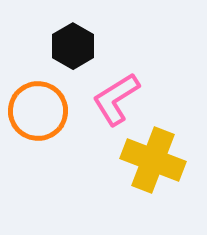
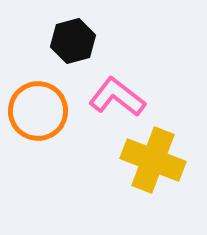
black hexagon: moved 5 px up; rotated 15 degrees clockwise
pink L-shape: moved 1 px right, 2 px up; rotated 70 degrees clockwise
